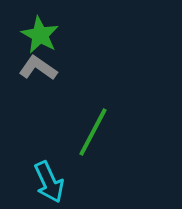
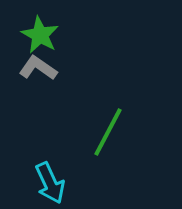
green line: moved 15 px right
cyan arrow: moved 1 px right, 1 px down
